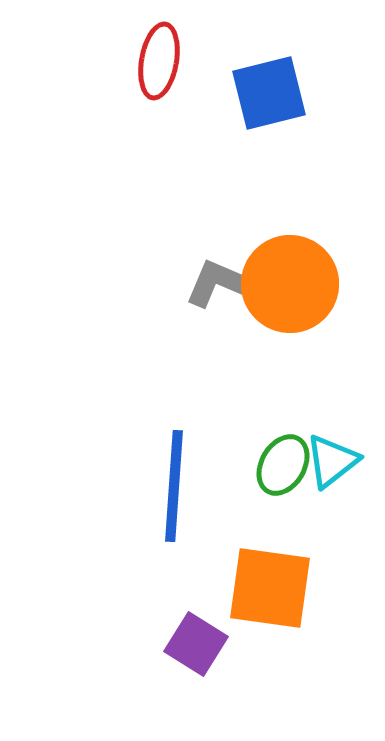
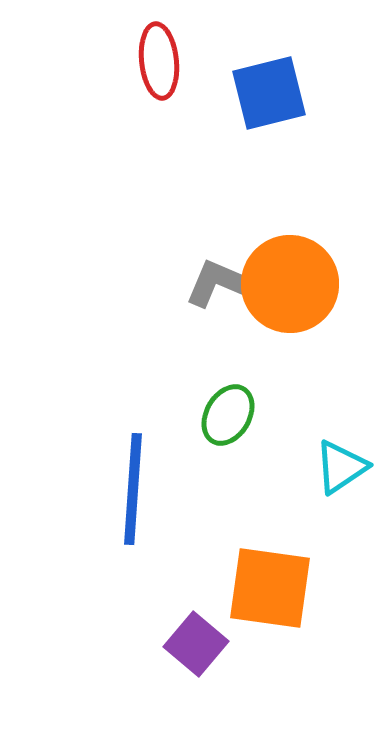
red ellipse: rotated 16 degrees counterclockwise
cyan triangle: moved 9 px right, 6 px down; rotated 4 degrees clockwise
green ellipse: moved 55 px left, 50 px up
blue line: moved 41 px left, 3 px down
purple square: rotated 8 degrees clockwise
